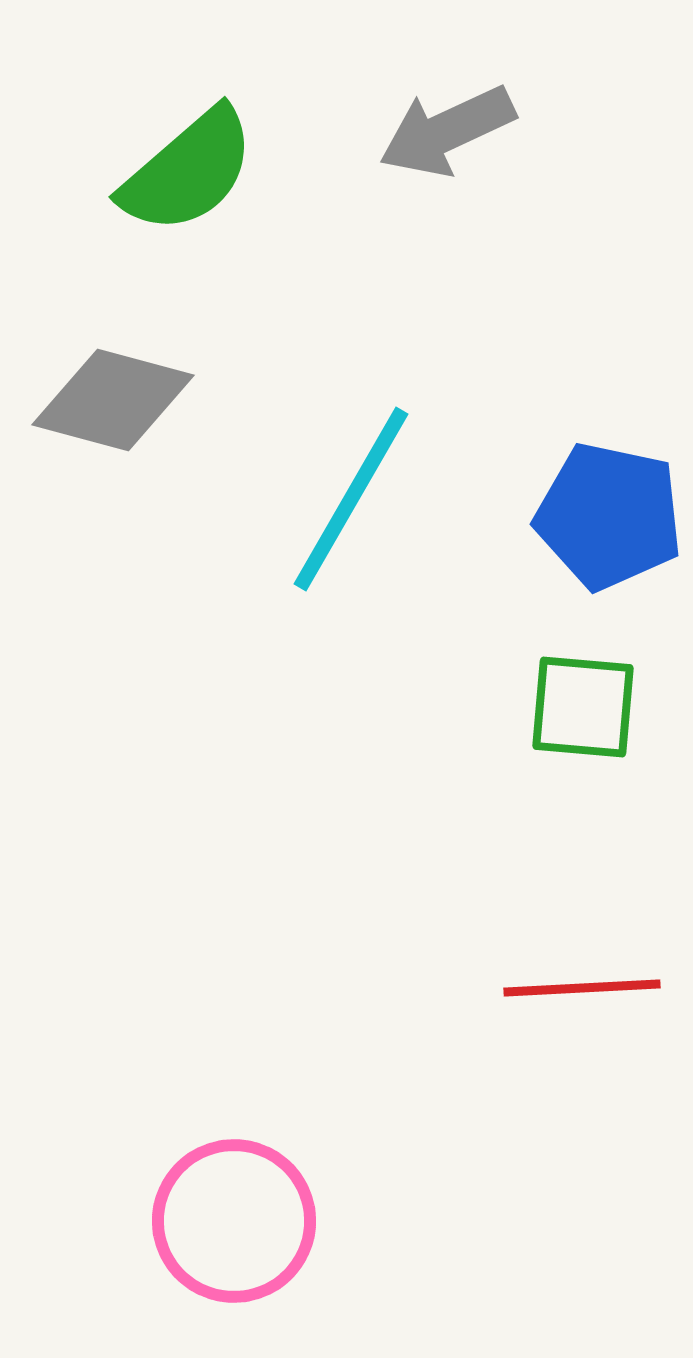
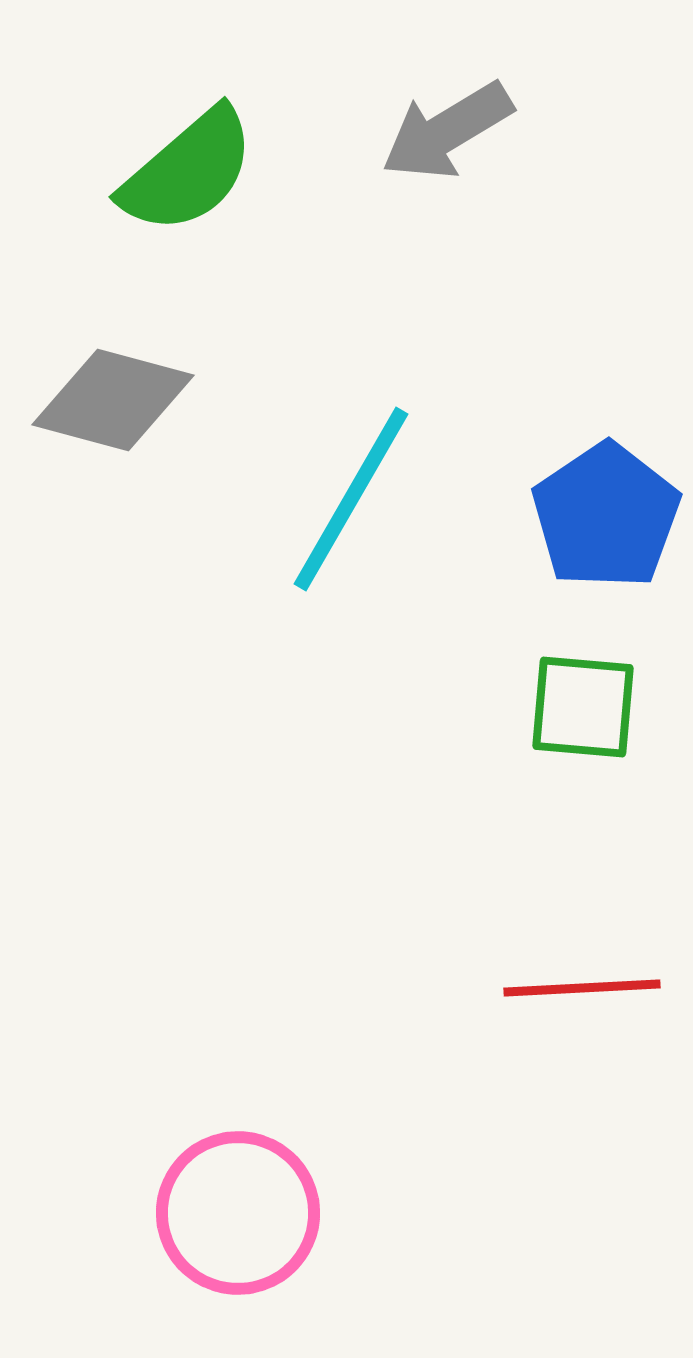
gray arrow: rotated 6 degrees counterclockwise
blue pentagon: moved 3 px left; rotated 26 degrees clockwise
pink circle: moved 4 px right, 8 px up
